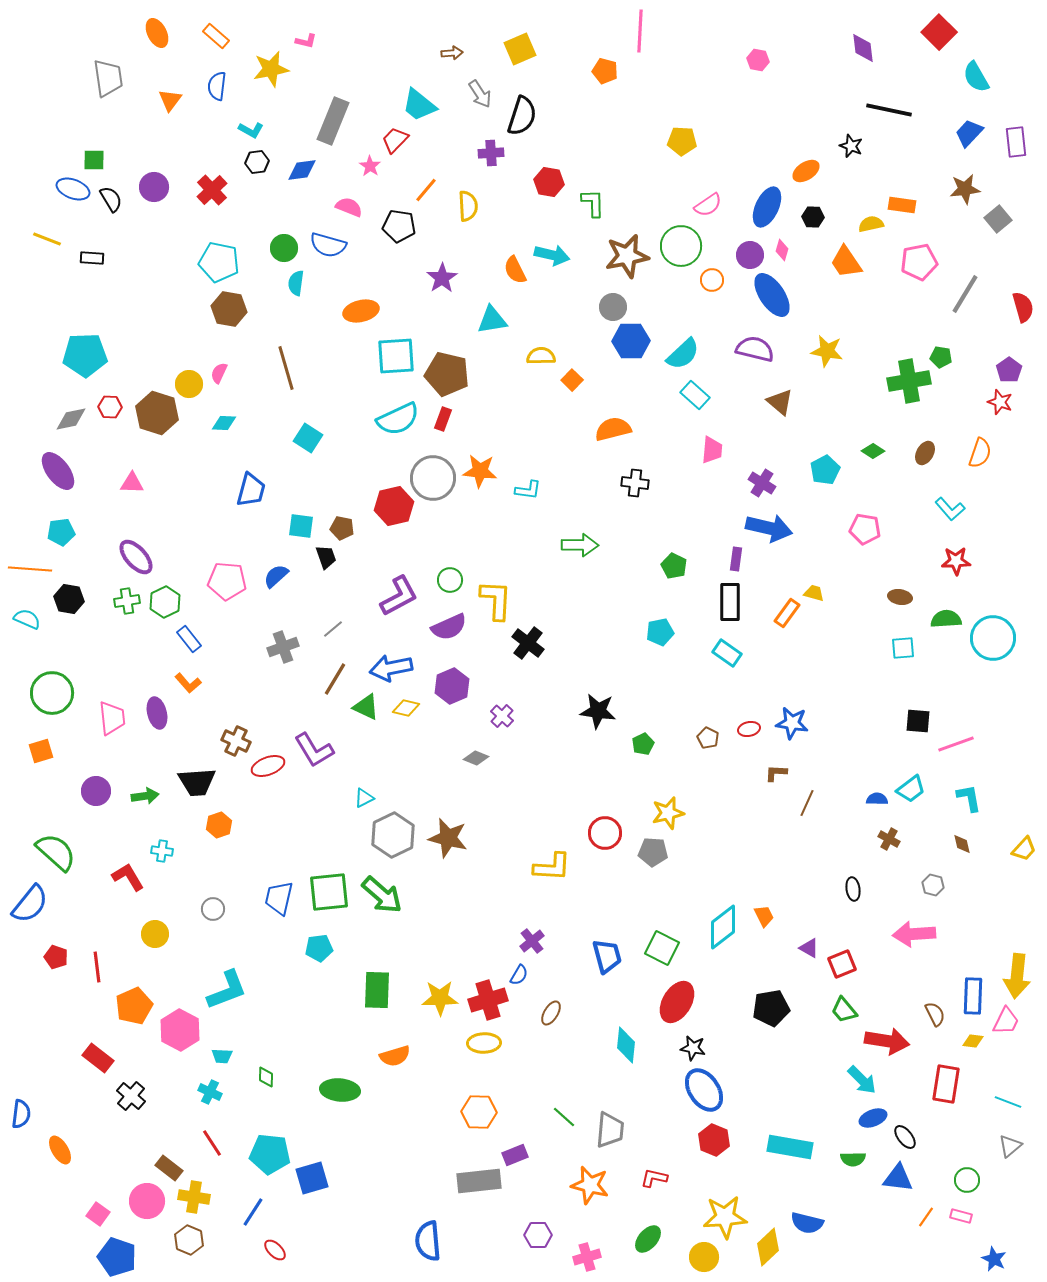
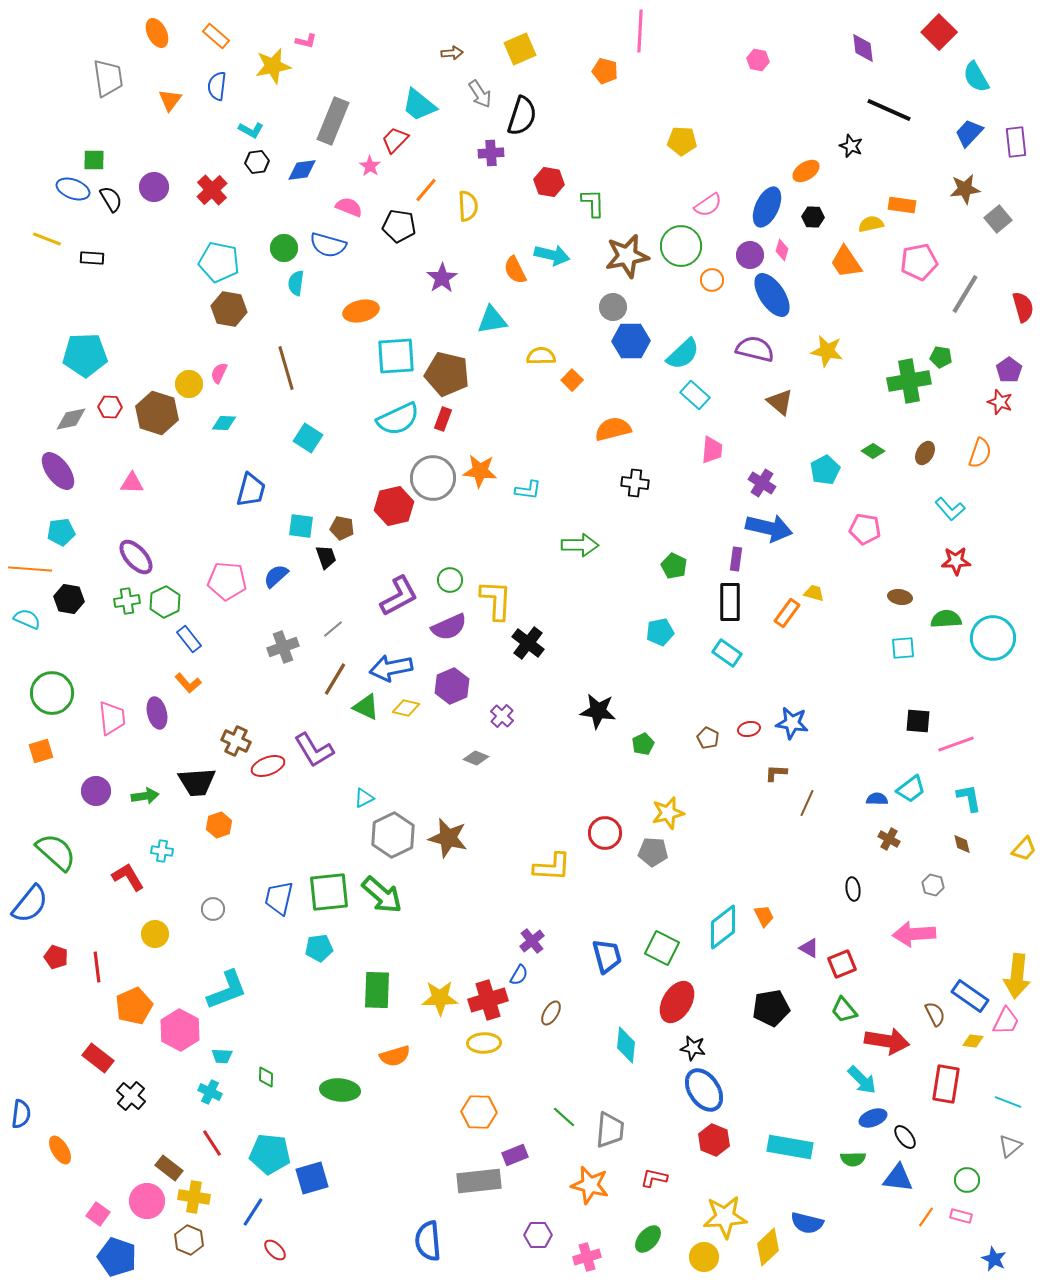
yellow star at (271, 69): moved 2 px right, 3 px up
black line at (889, 110): rotated 12 degrees clockwise
blue rectangle at (973, 996): moved 3 px left; rotated 57 degrees counterclockwise
